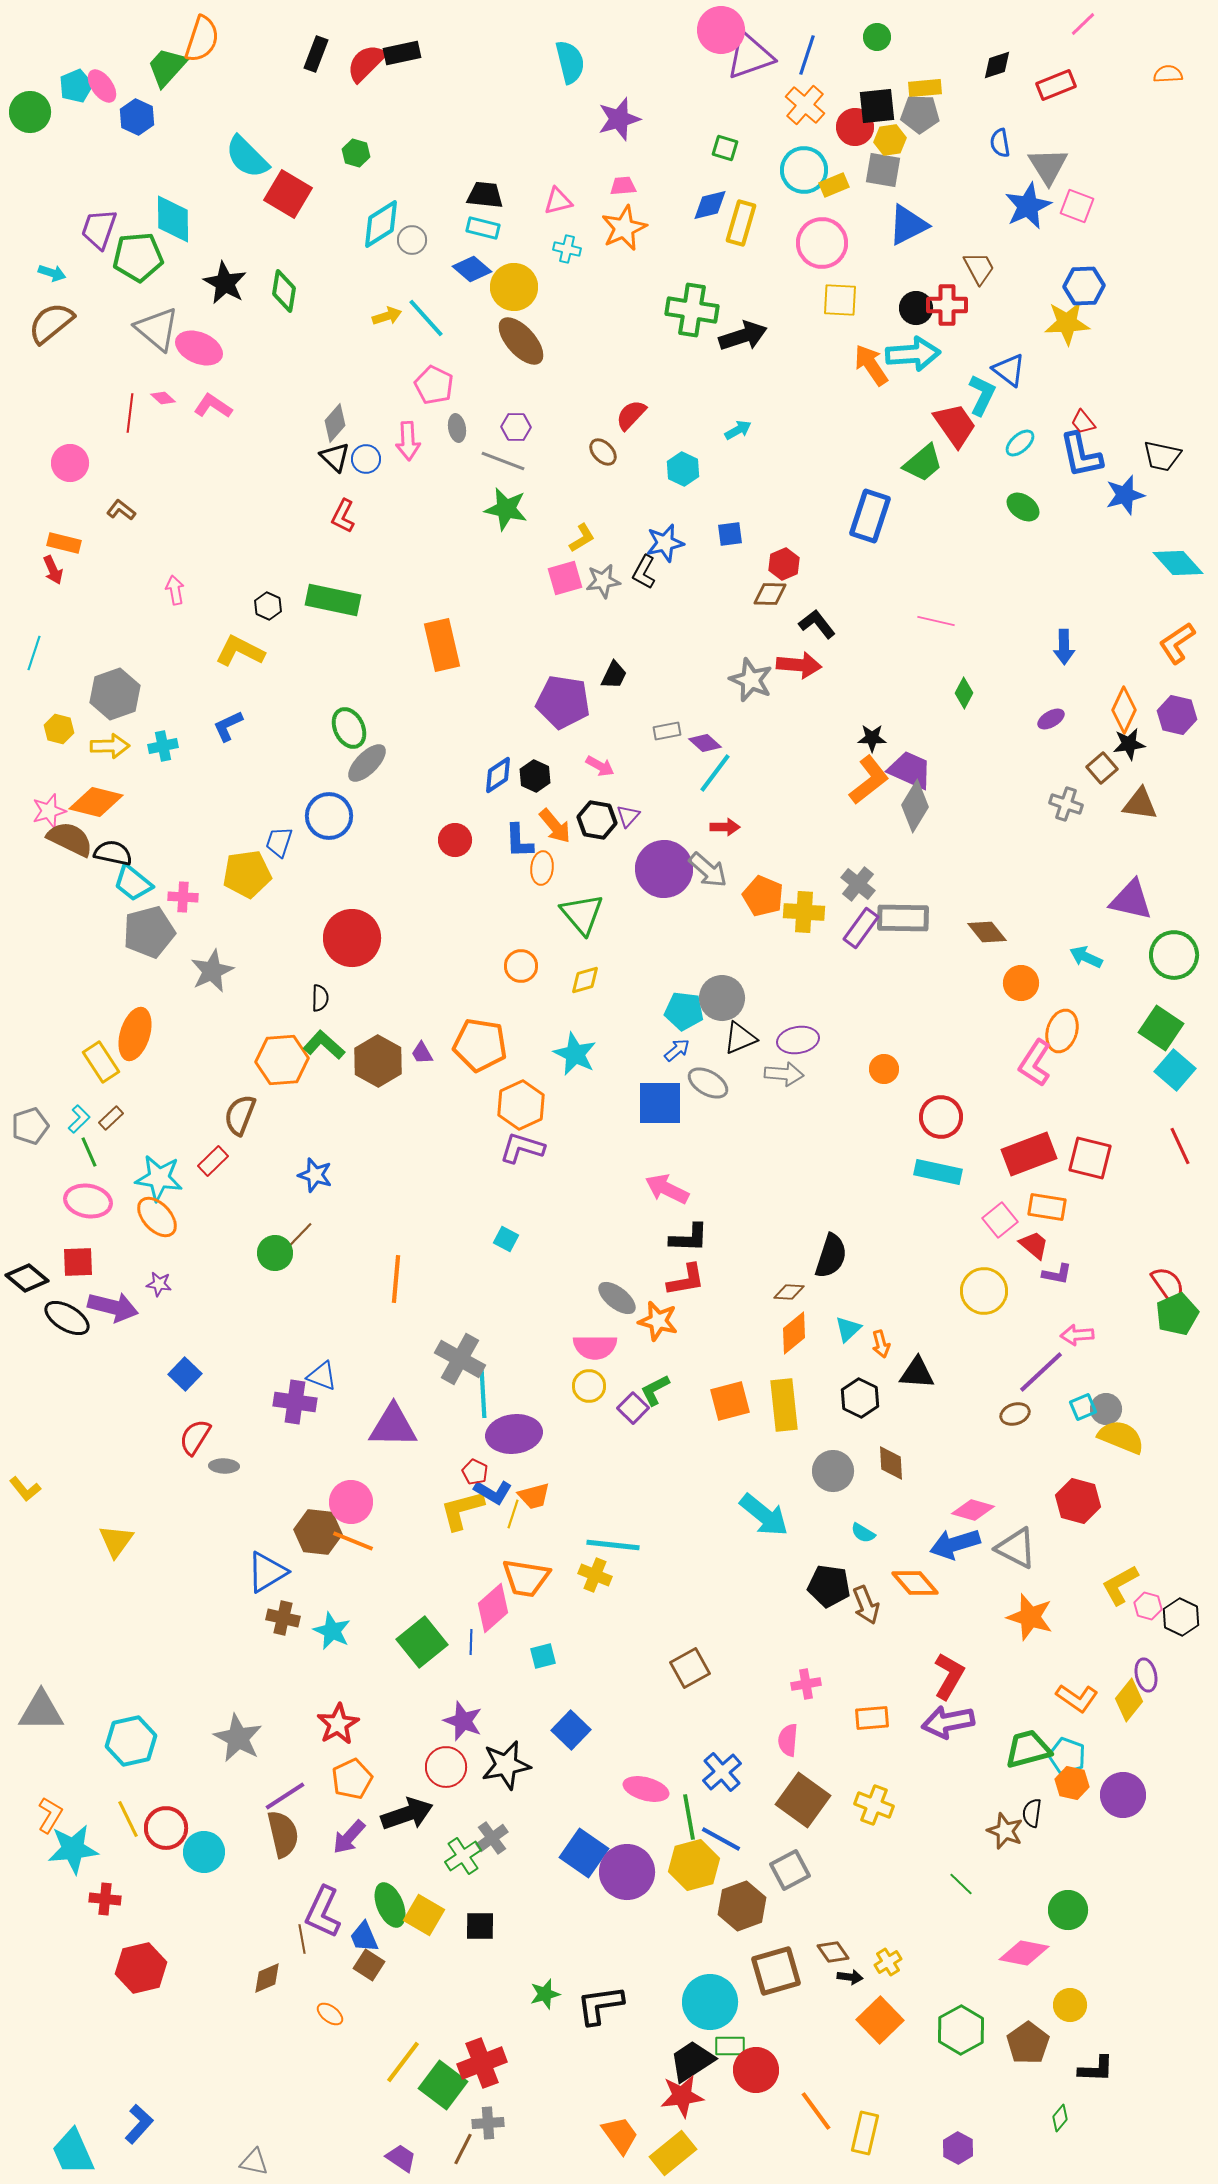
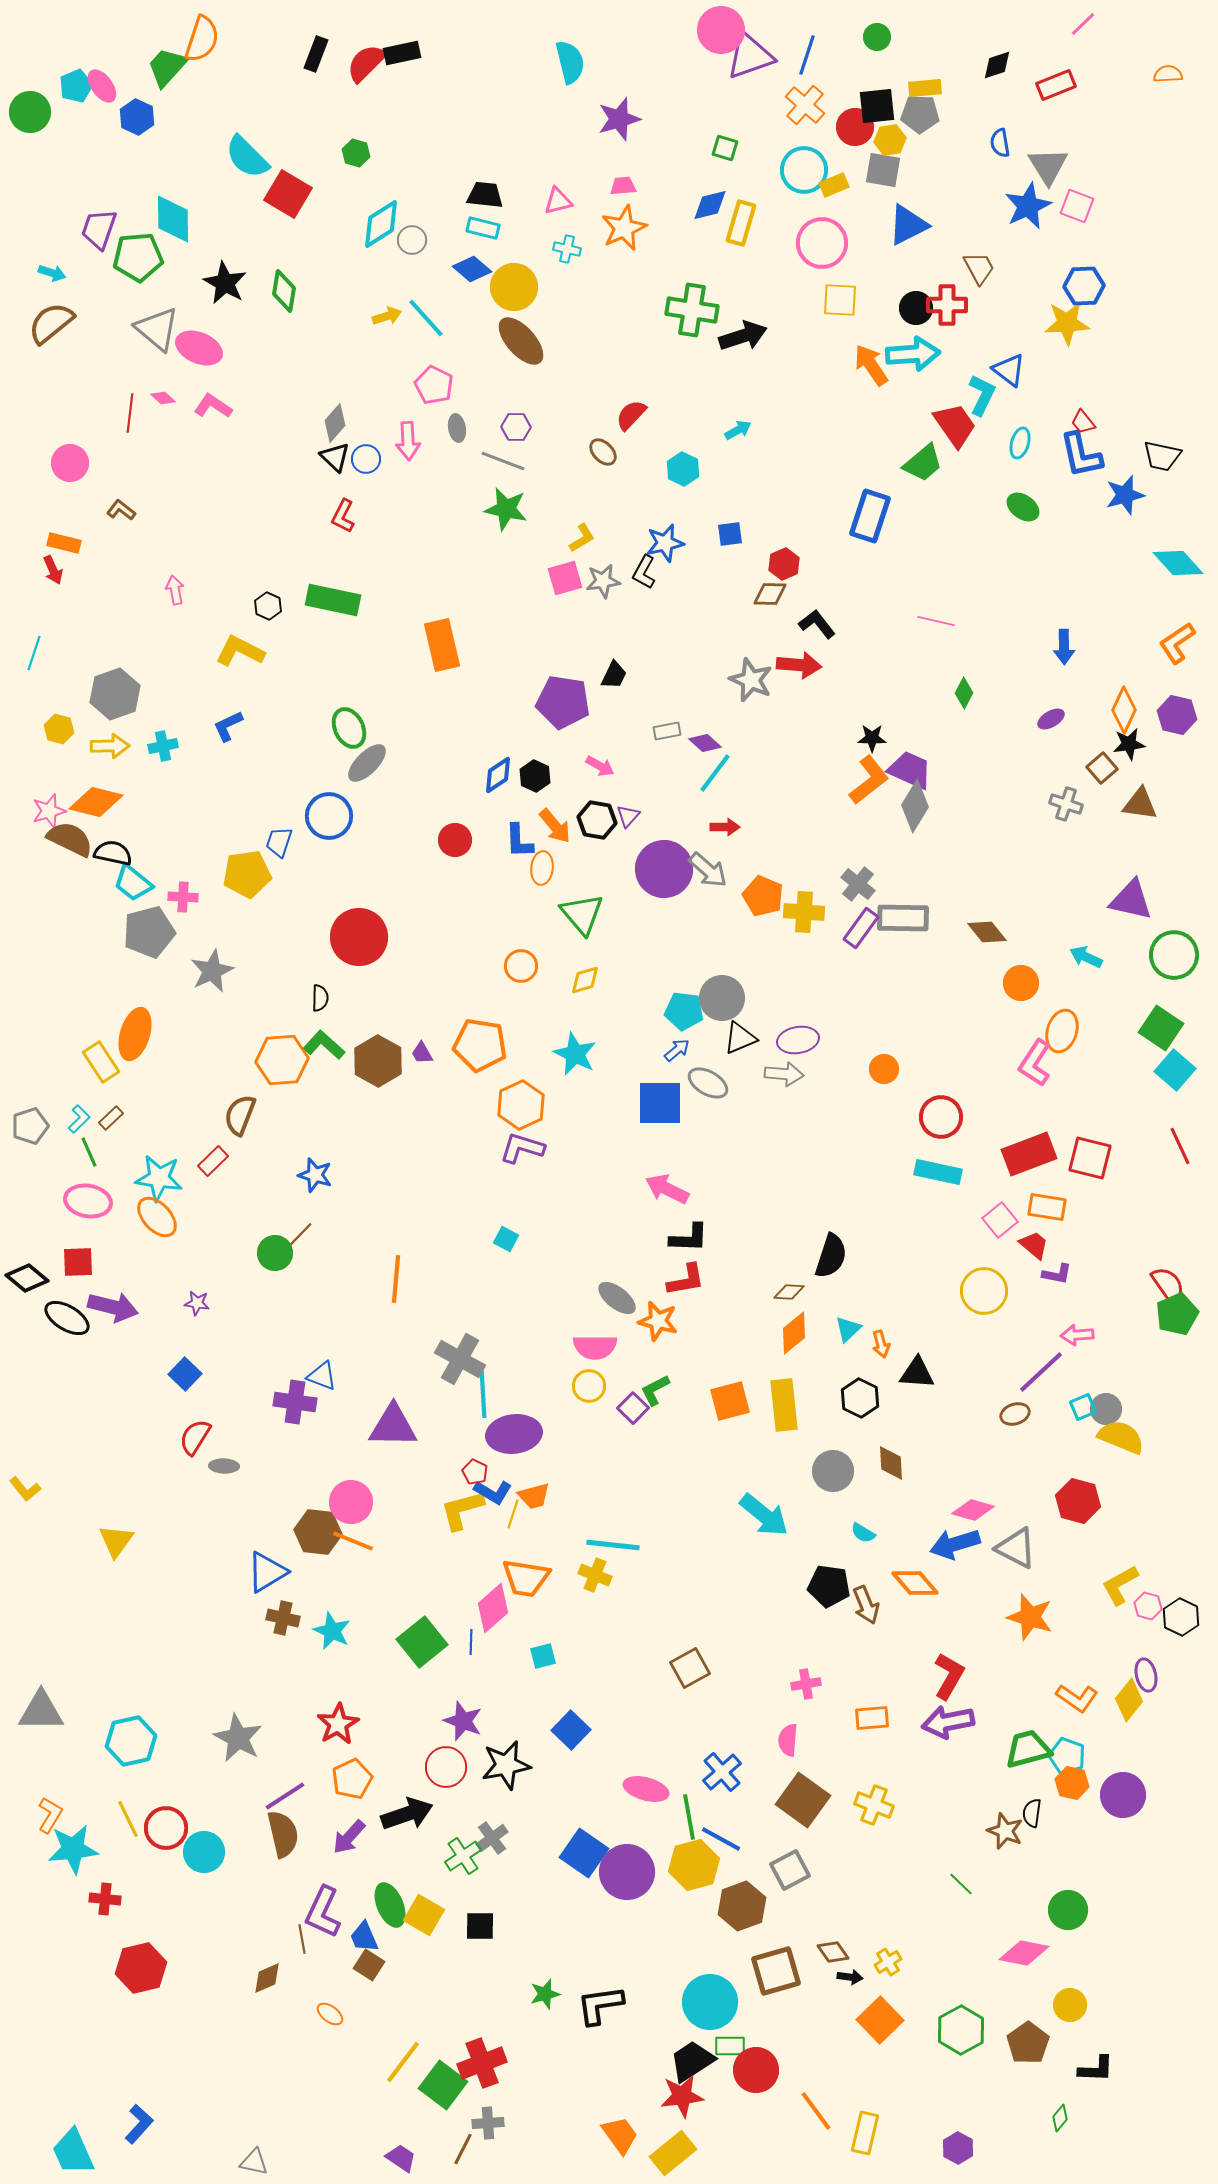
cyan ellipse at (1020, 443): rotated 32 degrees counterclockwise
red circle at (352, 938): moved 7 px right, 1 px up
purple star at (159, 1284): moved 38 px right, 19 px down
